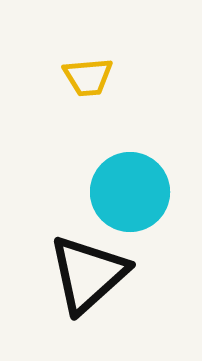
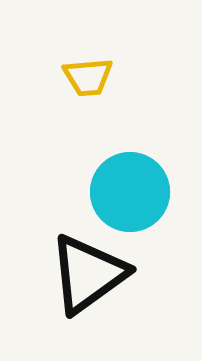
black triangle: rotated 6 degrees clockwise
